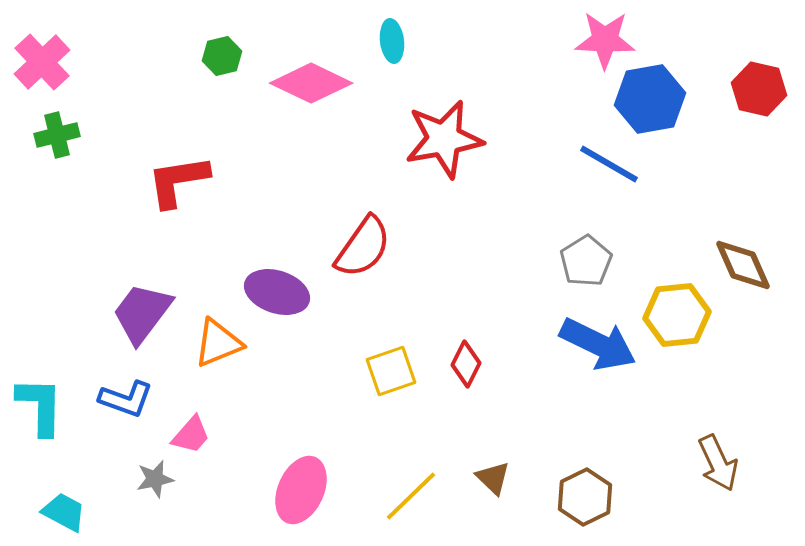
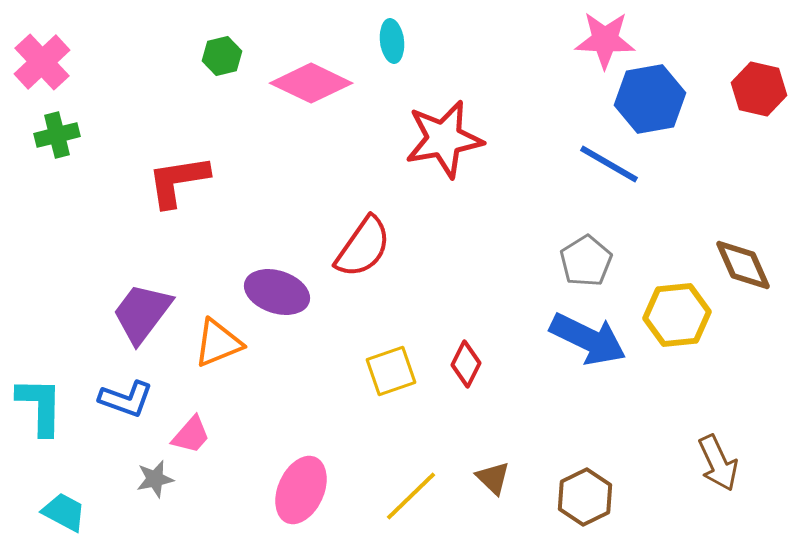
blue arrow: moved 10 px left, 5 px up
